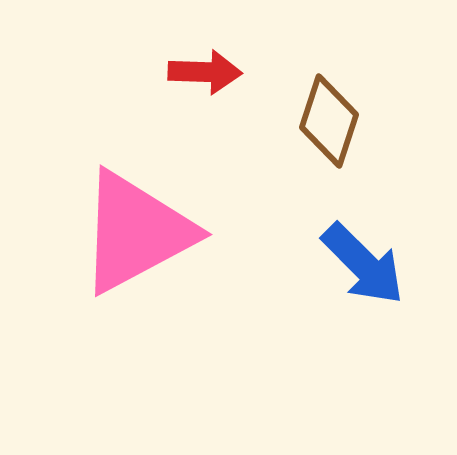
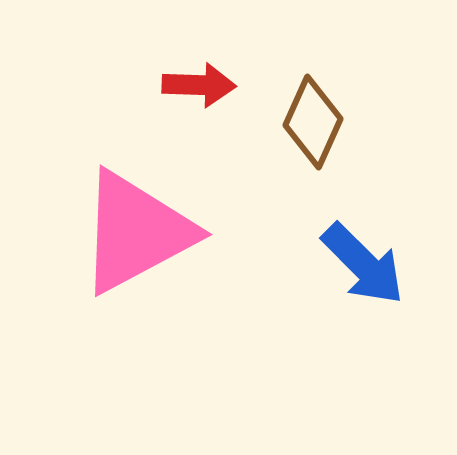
red arrow: moved 6 px left, 13 px down
brown diamond: moved 16 px left, 1 px down; rotated 6 degrees clockwise
